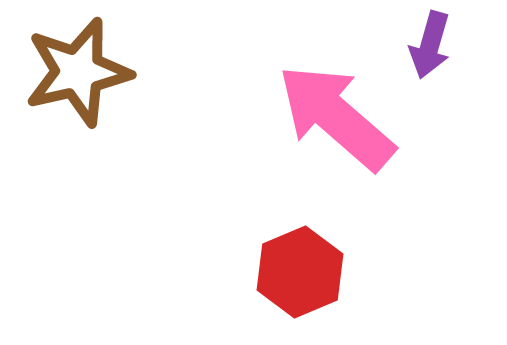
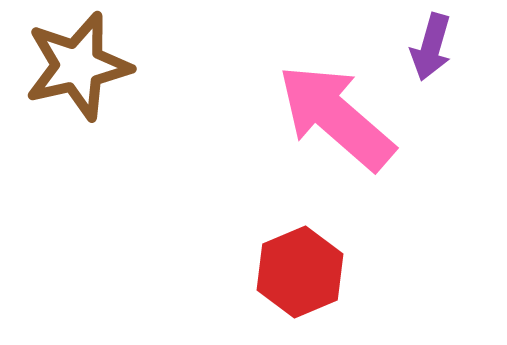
purple arrow: moved 1 px right, 2 px down
brown star: moved 6 px up
